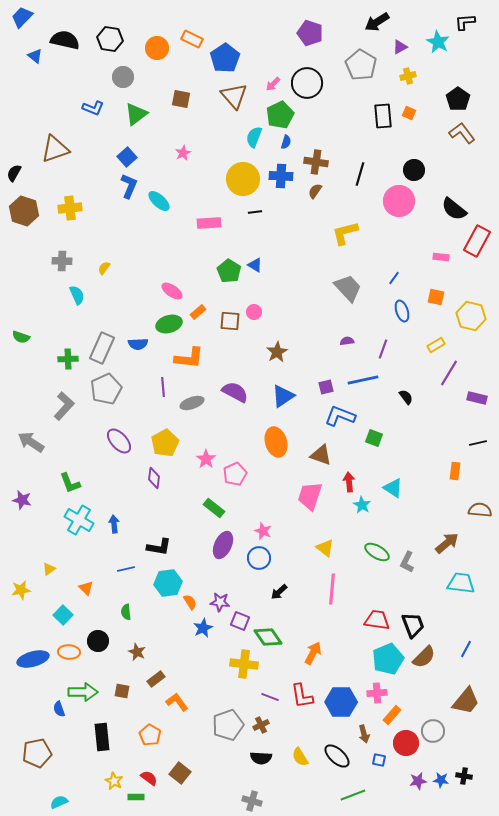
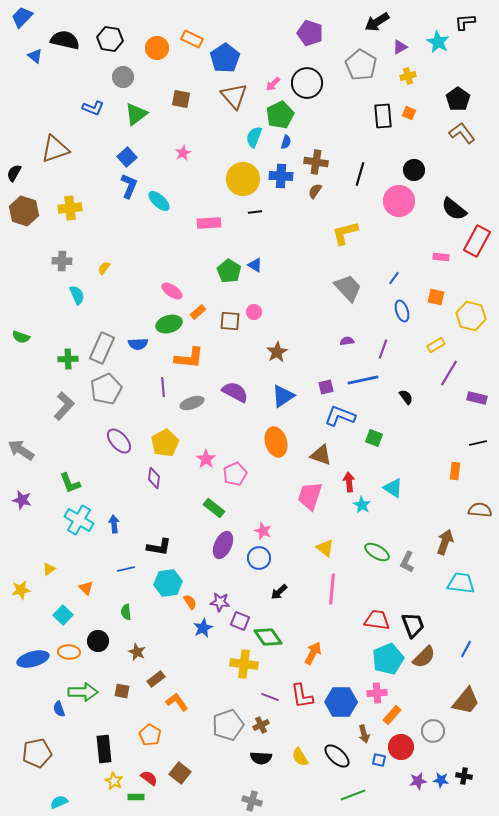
gray arrow at (31, 442): moved 10 px left, 8 px down
brown arrow at (447, 543): moved 2 px left, 1 px up; rotated 30 degrees counterclockwise
black rectangle at (102, 737): moved 2 px right, 12 px down
red circle at (406, 743): moved 5 px left, 4 px down
